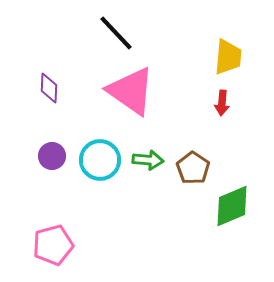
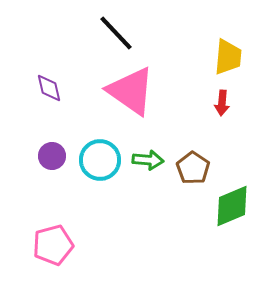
purple diamond: rotated 16 degrees counterclockwise
